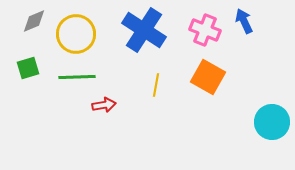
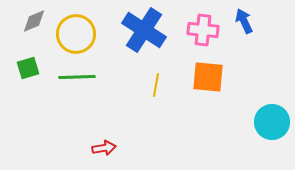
pink cross: moved 2 px left; rotated 16 degrees counterclockwise
orange square: rotated 24 degrees counterclockwise
red arrow: moved 43 px down
